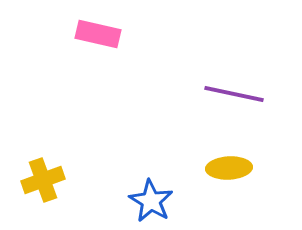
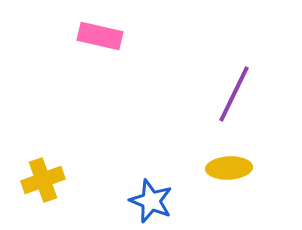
pink rectangle: moved 2 px right, 2 px down
purple line: rotated 76 degrees counterclockwise
blue star: rotated 9 degrees counterclockwise
